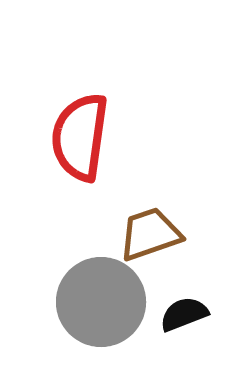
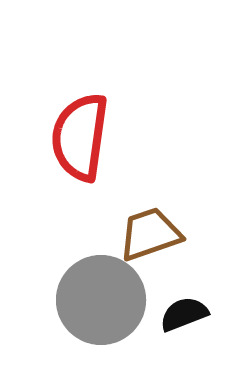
gray circle: moved 2 px up
